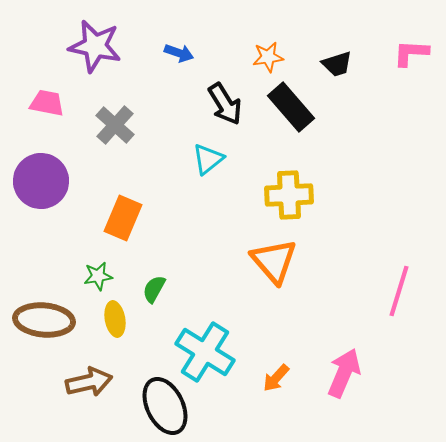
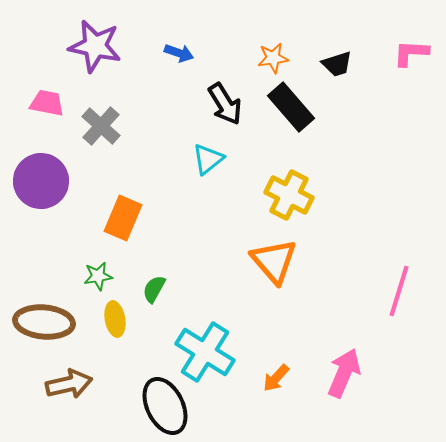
orange star: moved 5 px right, 1 px down
gray cross: moved 14 px left, 1 px down
yellow cross: rotated 30 degrees clockwise
brown ellipse: moved 2 px down
brown arrow: moved 20 px left, 2 px down
